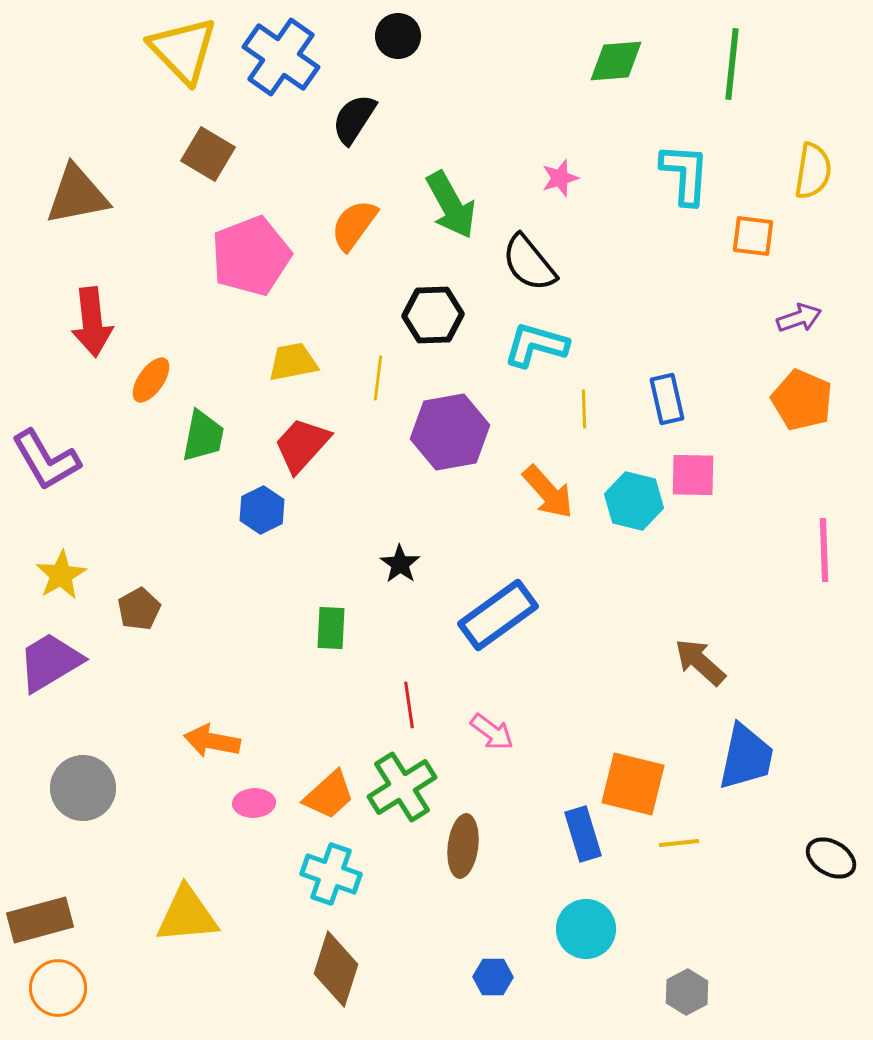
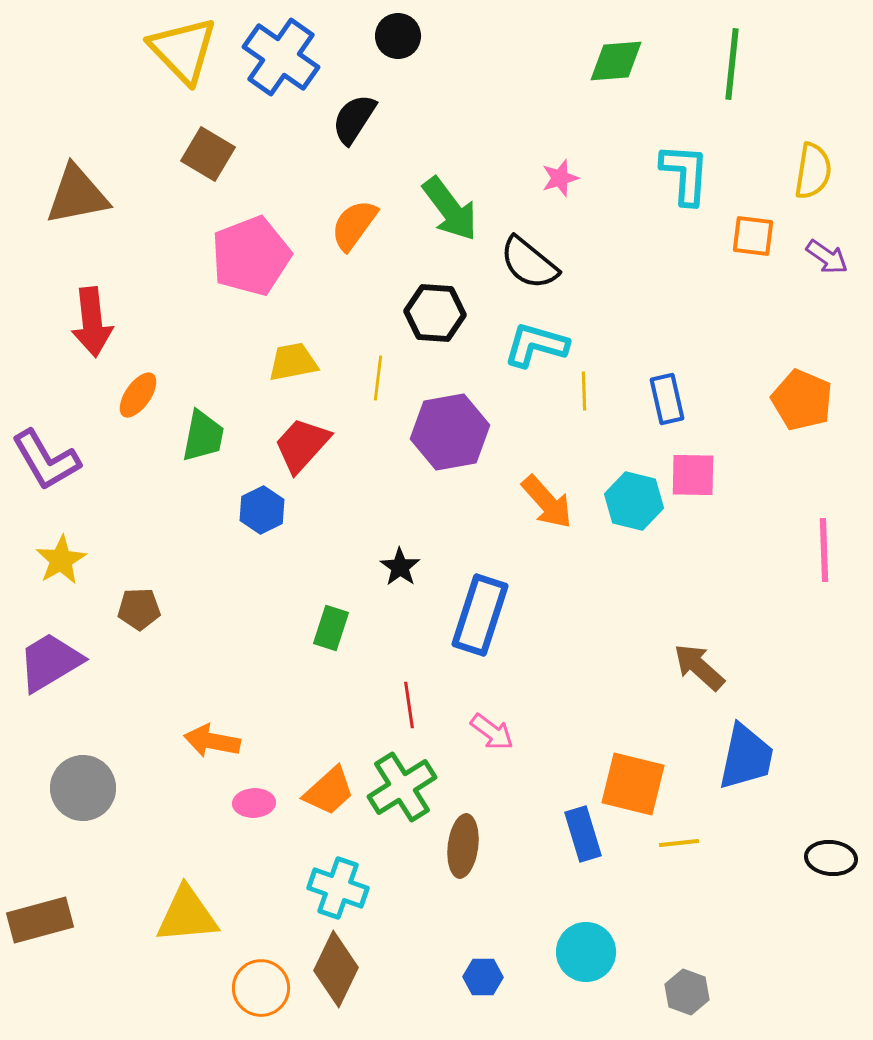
green arrow at (451, 205): moved 1 px left, 4 px down; rotated 8 degrees counterclockwise
black semicircle at (529, 263): rotated 12 degrees counterclockwise
black hexagon at (433, 315): moved 2 px right, 2 px up; rotated 6 degrees clockwise
purple arrow at (799, 318): moved 28 px right, 61 px up; rotated 54 degrees clockwise
orange ellipse at (151, 380): moved 13 px left, 15 px down
yellow line at (584, 409): moved 18 px up
orange arrow at (548, 492): moved 1 px left, 10 px down
black star at (400, 564): moved 3 px down
yellow star at (61, 575): moved 15 px up
brown pentagon at (139, 609): rotated 27 degrees clockwise
blue rectangle at (498, 615): moved 18 px left; rotated 36 degrees counterclockwise
green rectangle at (331, 628): rotated 15 degrees clockwise
brown arrow at (700, 662): moved 1 px left, 5 px down
orange trapezoid at (329, 795): moved 4 px up
black ellipse at (831, 858): rotated 24 degrees counterclockwise
cyan cross at (331, 874): moved 7 px right, 14 px down
cyan circle at (586, 929): moved 23 px down
brown diamond at (336, 969): rotated 8 degrees clockwise
blue hexagon at (493, 977): moved 10 px left
orange circle at (58, 988): moved 203 px right
gray hexagon at (687, 992): rotated 12 degrees counterclockwise
